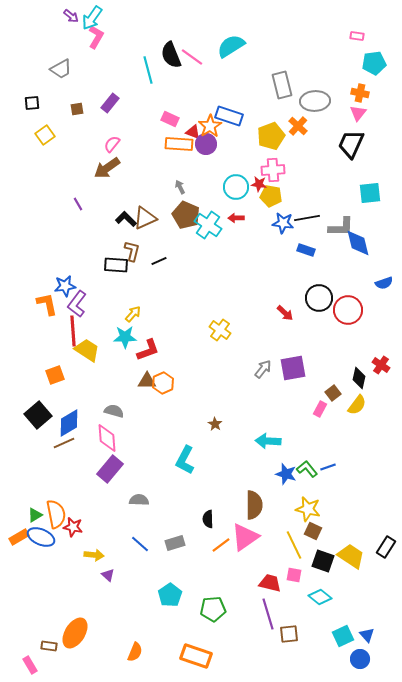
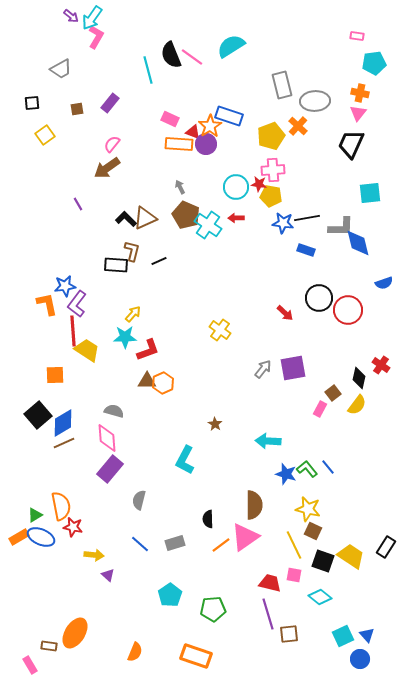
orange square at (55, 375): rotated 18 degrees clockwise
blue diamond at (69, 423): moved 6 px left
blue line at (328, 467): rotated 70 degrees clockwise
gray semicircle at (139, 500): rotated 78 degrees counterclockwise
orange semicircle at (56, 514): moved 5 px right, 8 px up
